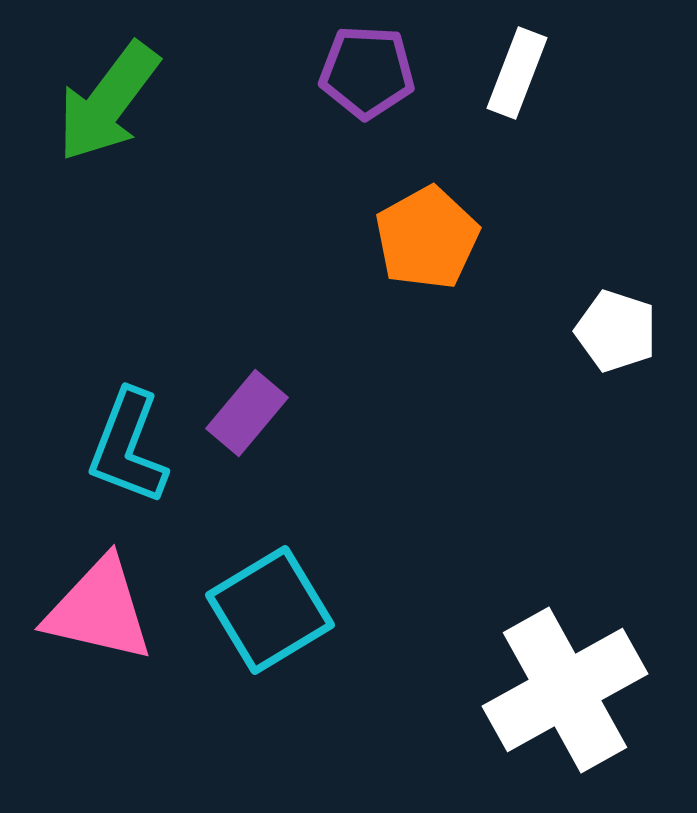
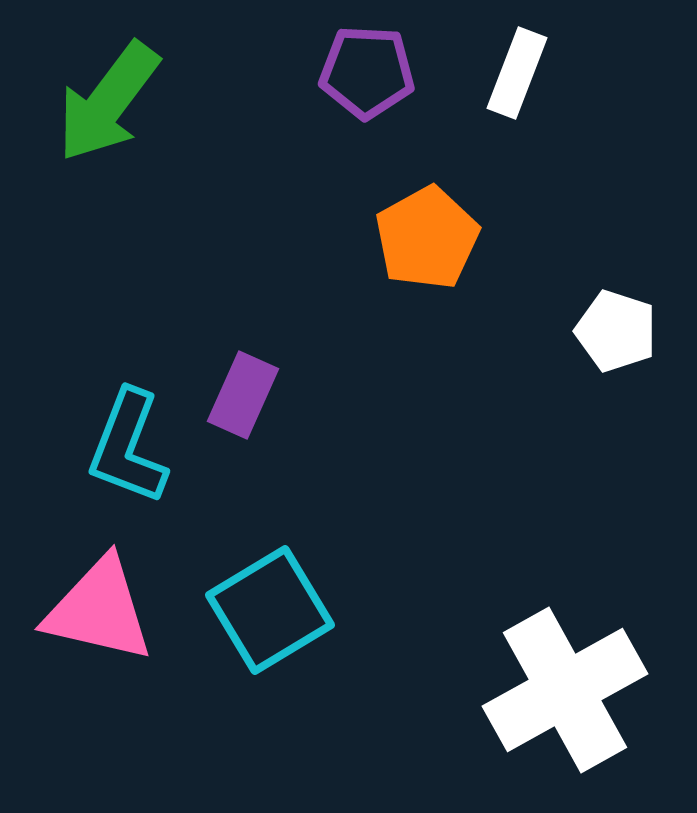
purple rectangle: moved 4 px left, 18 px up; rotated 16 degrees counterclockwise
